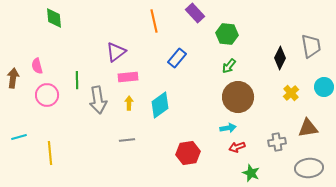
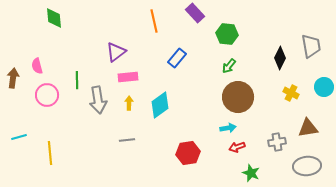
yellow cross: rotated 21 degrees counterclockwise
gray ellipse: moved 2 px left, 2 px up
